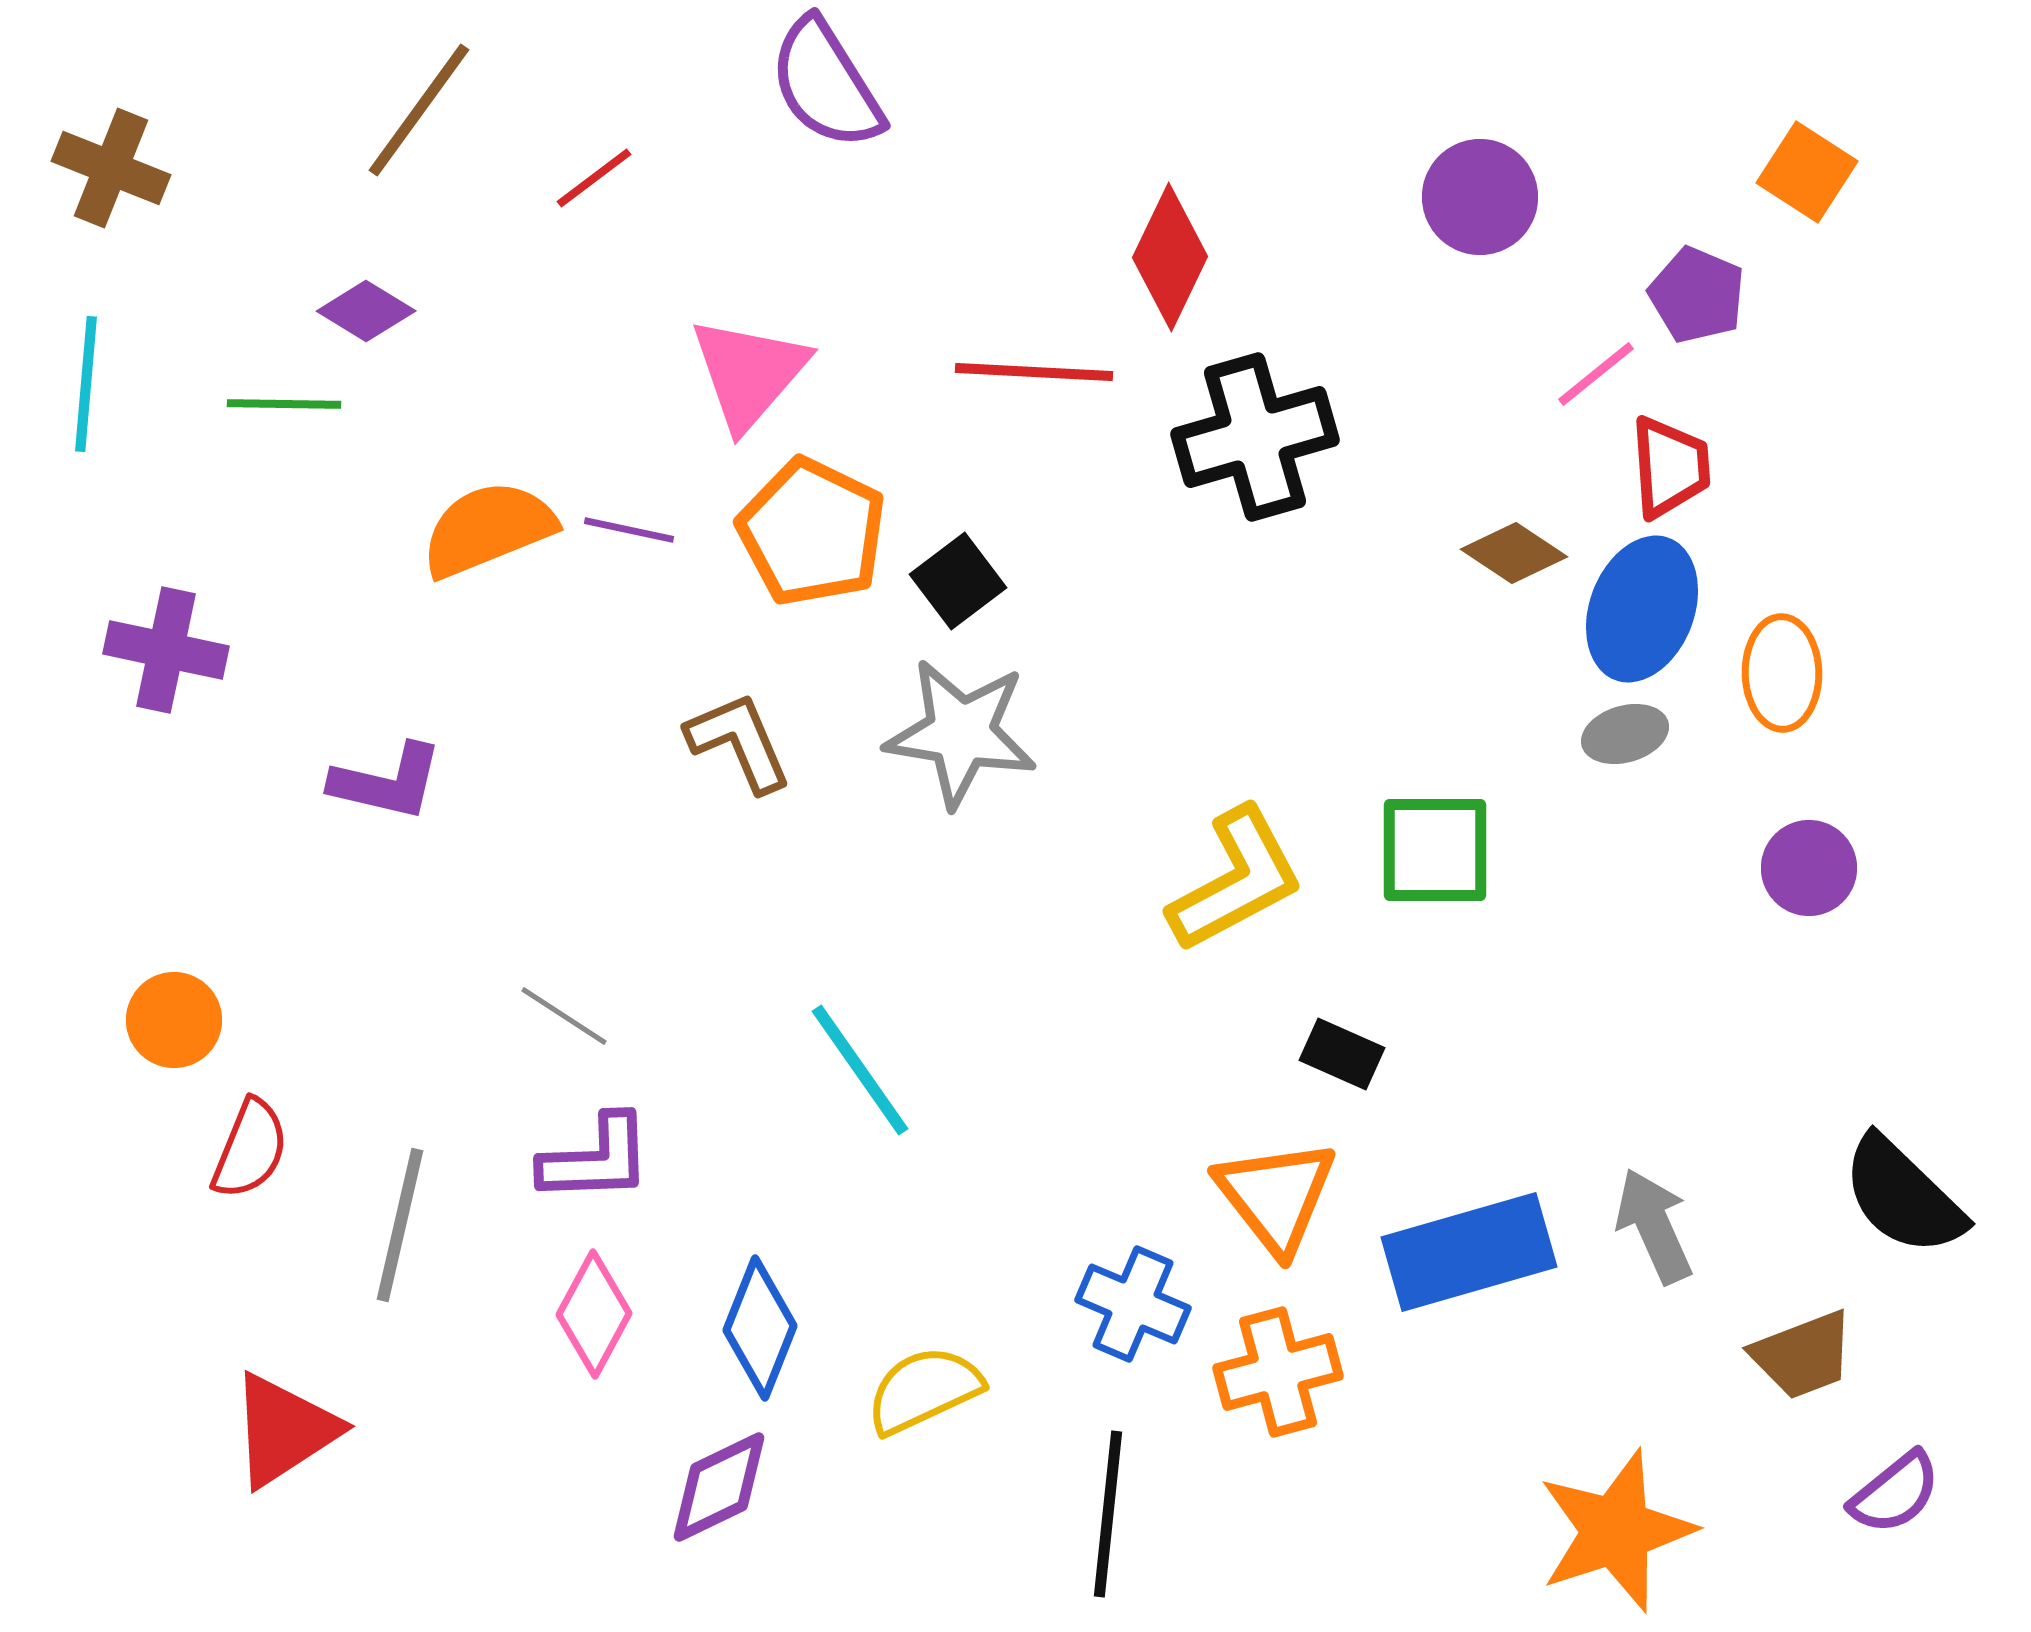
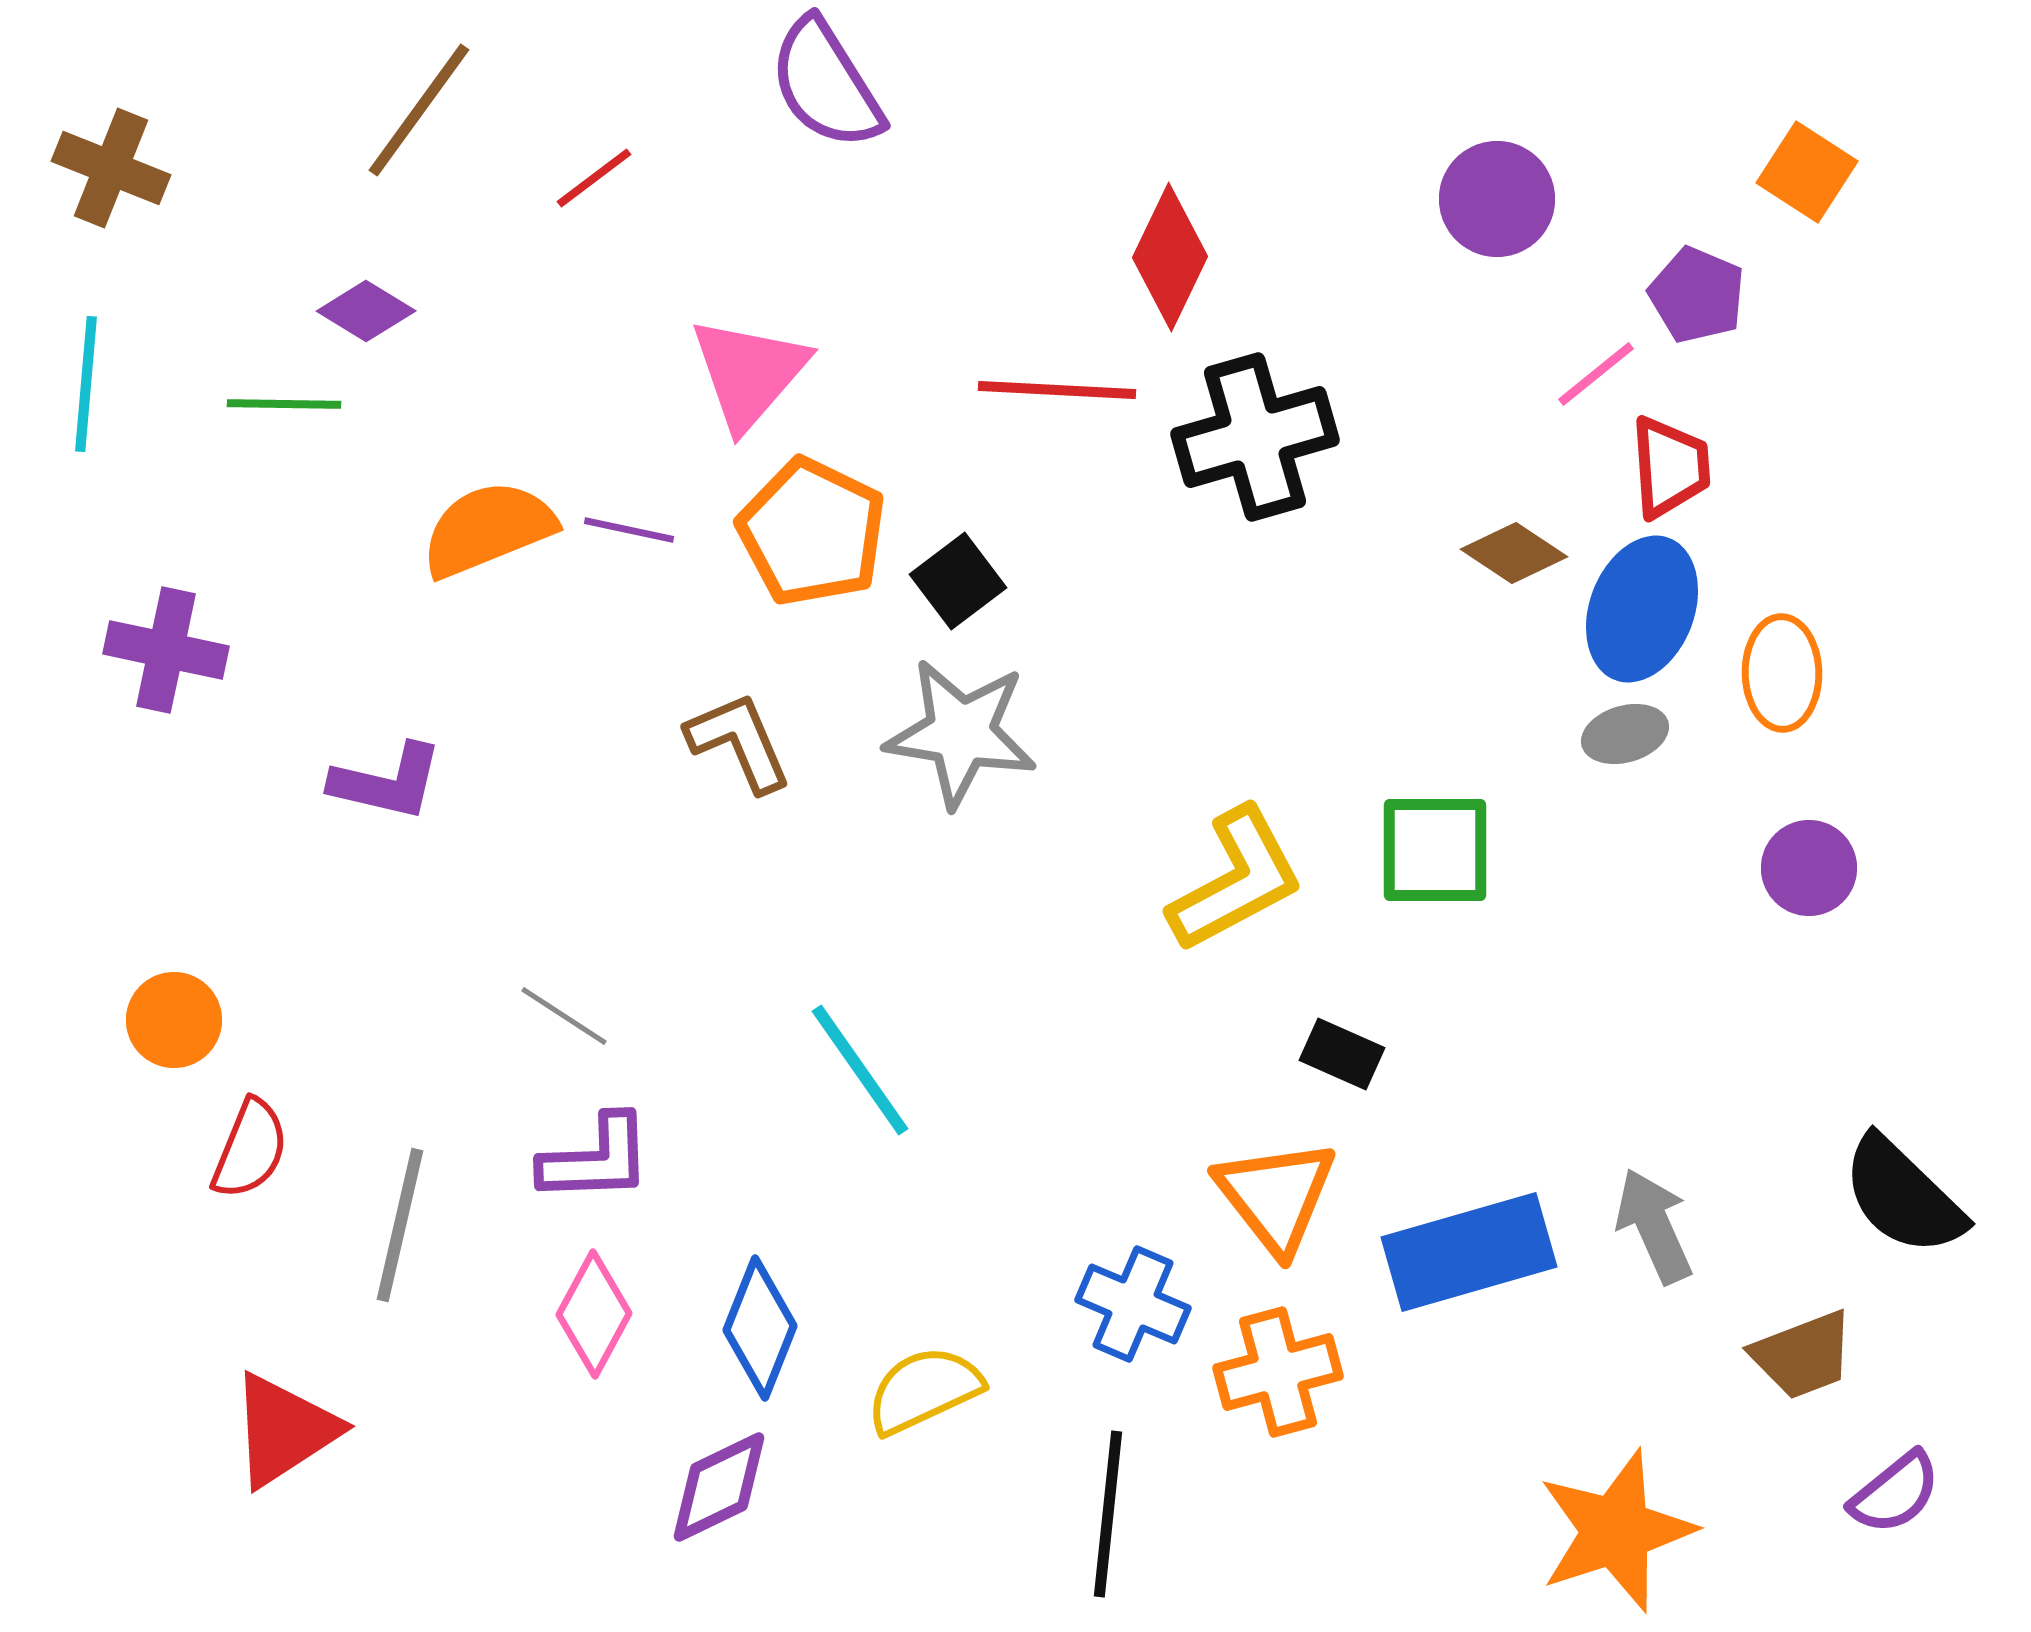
purple circle at (1480, 197): moved 17 px right, 2 px down
red line at (1034, 372): moved 23 px right, 18 px down
